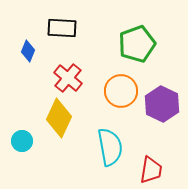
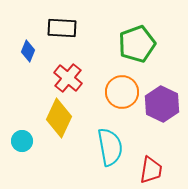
orange circle: moved 1 px right, 1 px down
